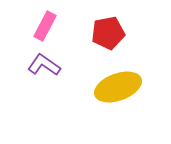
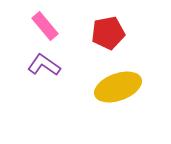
pink rectangle: rotated 68 degrees counterclockwise
